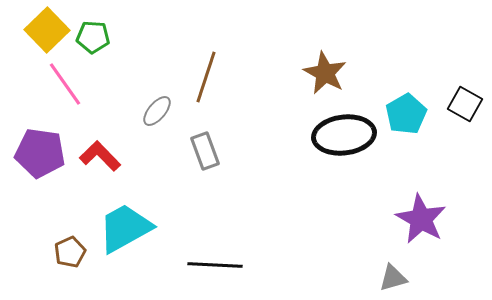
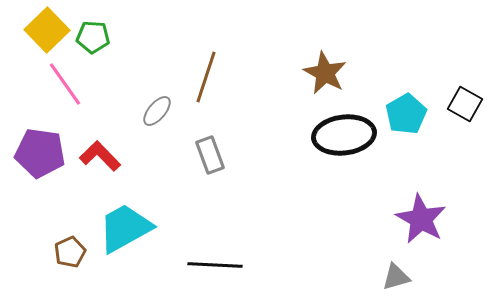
gray rectangle: moved 5 px right, 4 px down
gray triangle: moved 3 px right, 1 px up
